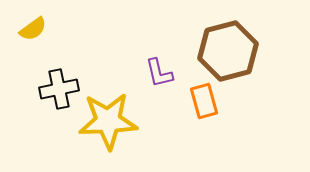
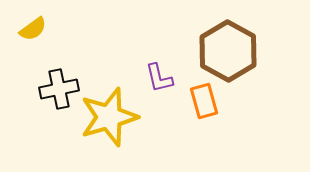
brown hexagon: rotated 16 degrees counterclockwise
purple L-shape: moved 5 px down
yellow star: moved 1 px right, 4 px up; rotated 14 degrees counterclockwise
